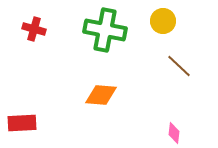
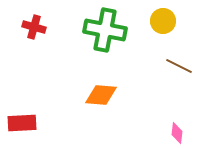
red cross: moved 2 px up
brown line: rotated 16 degrees counterclockwise
pink diamond: moved 3 px right
